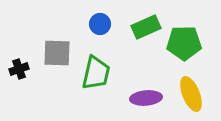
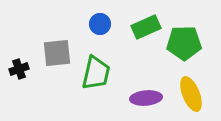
gray square: rotated 8 degrees counterclockwise
